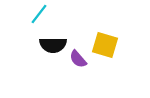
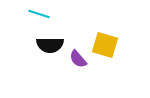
cyan line: rotated 70 degrees clockwise
black semicircle: moved 3 px left
